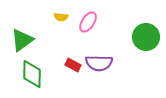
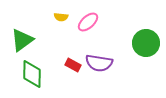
pink ellipse: rotated 15 degrees clockwise
green circle: moved 6 px down
purple semicircle: rotated 8 degrees clockwise
